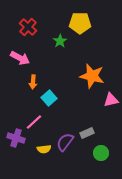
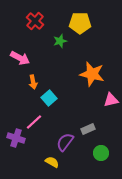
red cross: moved 7 px right, 6 px up
green star: rotated 16 degrees clockwise
orange star: moved 2 px up
orange arrow: rotated 16 degrees counterclockwise
gray rectangle: moved 1 px right, 4 px up
yellow semicircle: moved 8 px right, 13 px down; rotated 144 degrees counterclockwise
